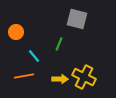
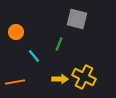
orange line: moved 9 px left, 6 px down
